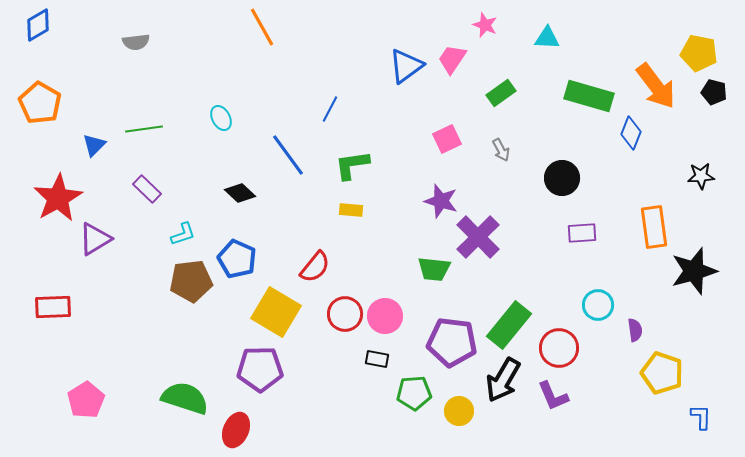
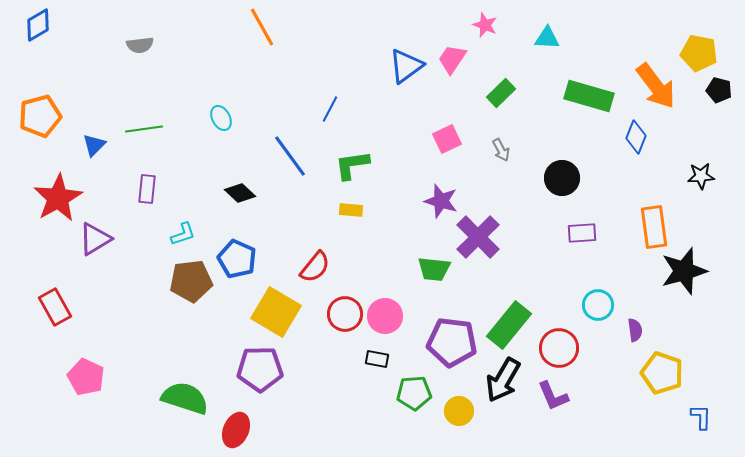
gray semicircle at (136, 42): moved 4 px right, 3 px down
black pentagon at (714, 92): moved 5 px right, 2 px up
green rectangle at (501, 93): rotated 8 degrees counterclockwise
orange pentagon at (40, 103): moved 13 px down; rotated 27 degrees clockwise
blue diamond at (631, 133): moved 5 px right, 4 px down
blue line at (288, 155): moved 2 px right, 1 px down
purple rectangle at (147, 189): rotated 52 degrees clockwise
black star at (694, 271): moved 10 px left
red rectangle at (53, 307): moved 2 px right; rotated 63 degrees clockwise
pink pentagon at (86, 400): moved 23 px up; rotated 15 degrees counterclockwise
